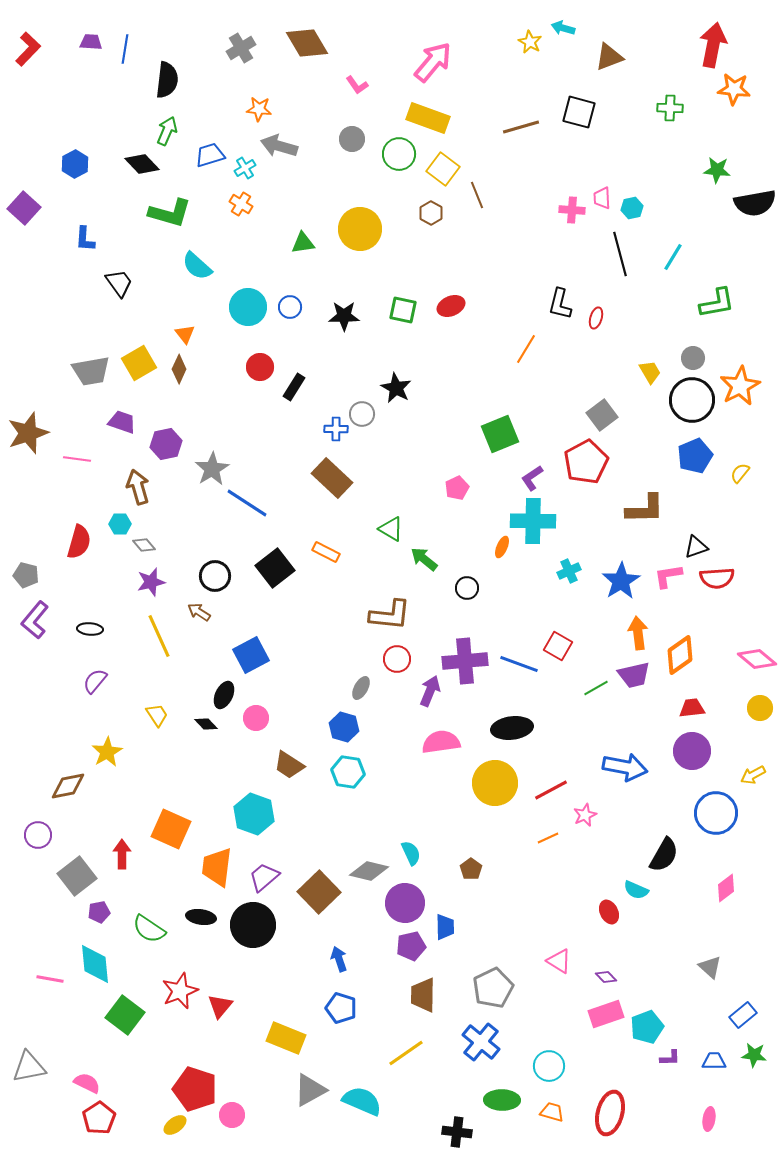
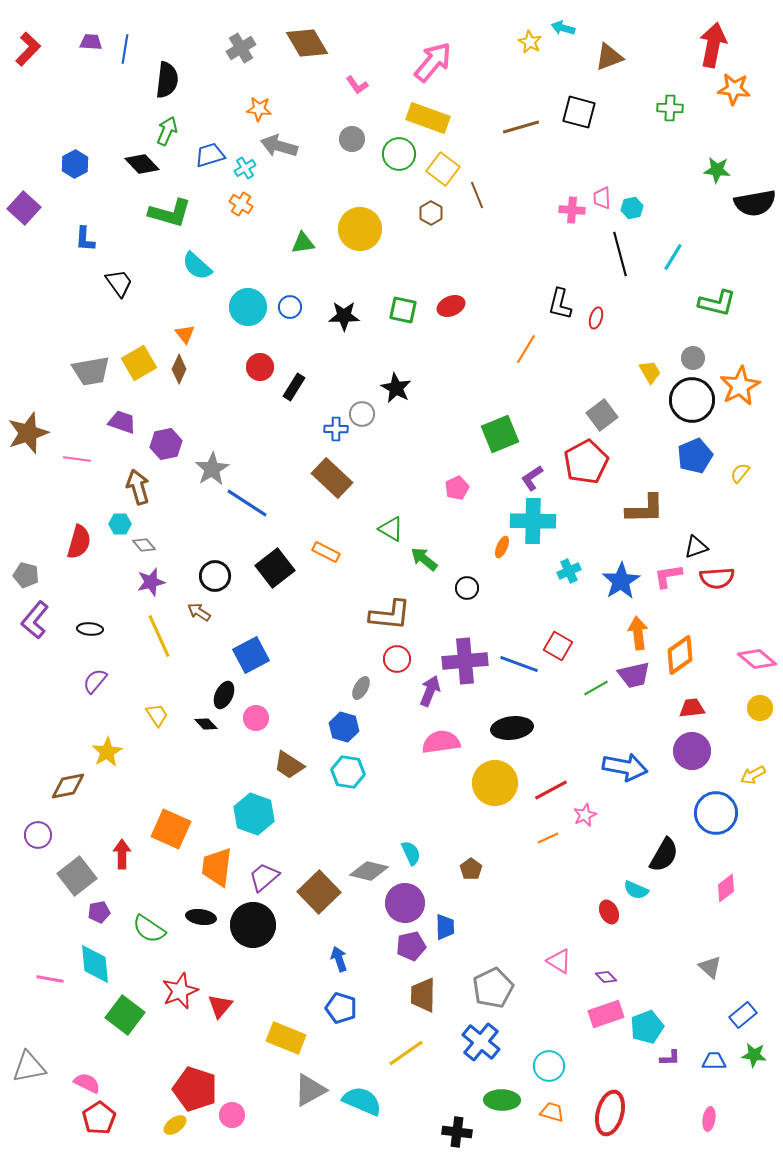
green L-shape at (717, 303): rotated 24 degrees clockwise
